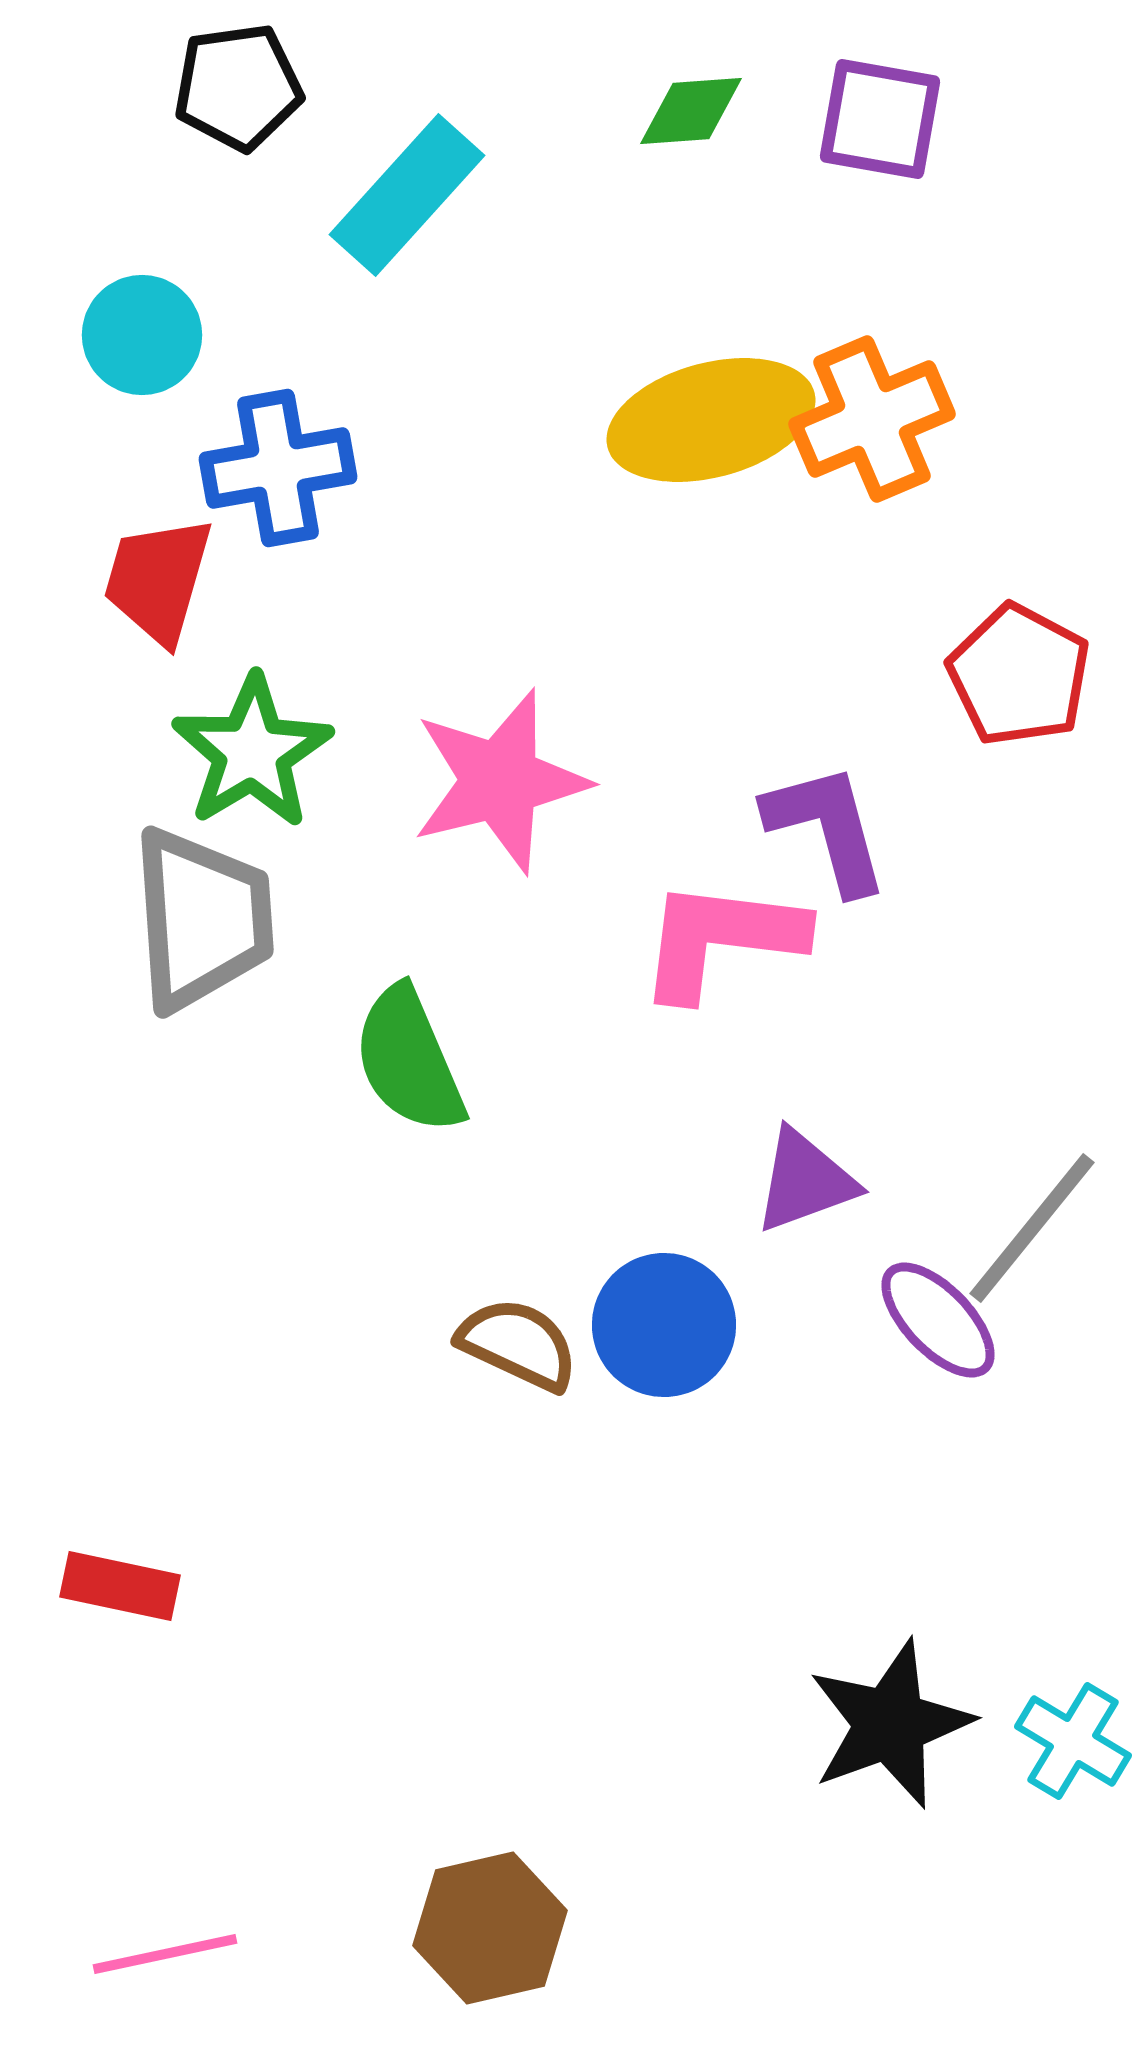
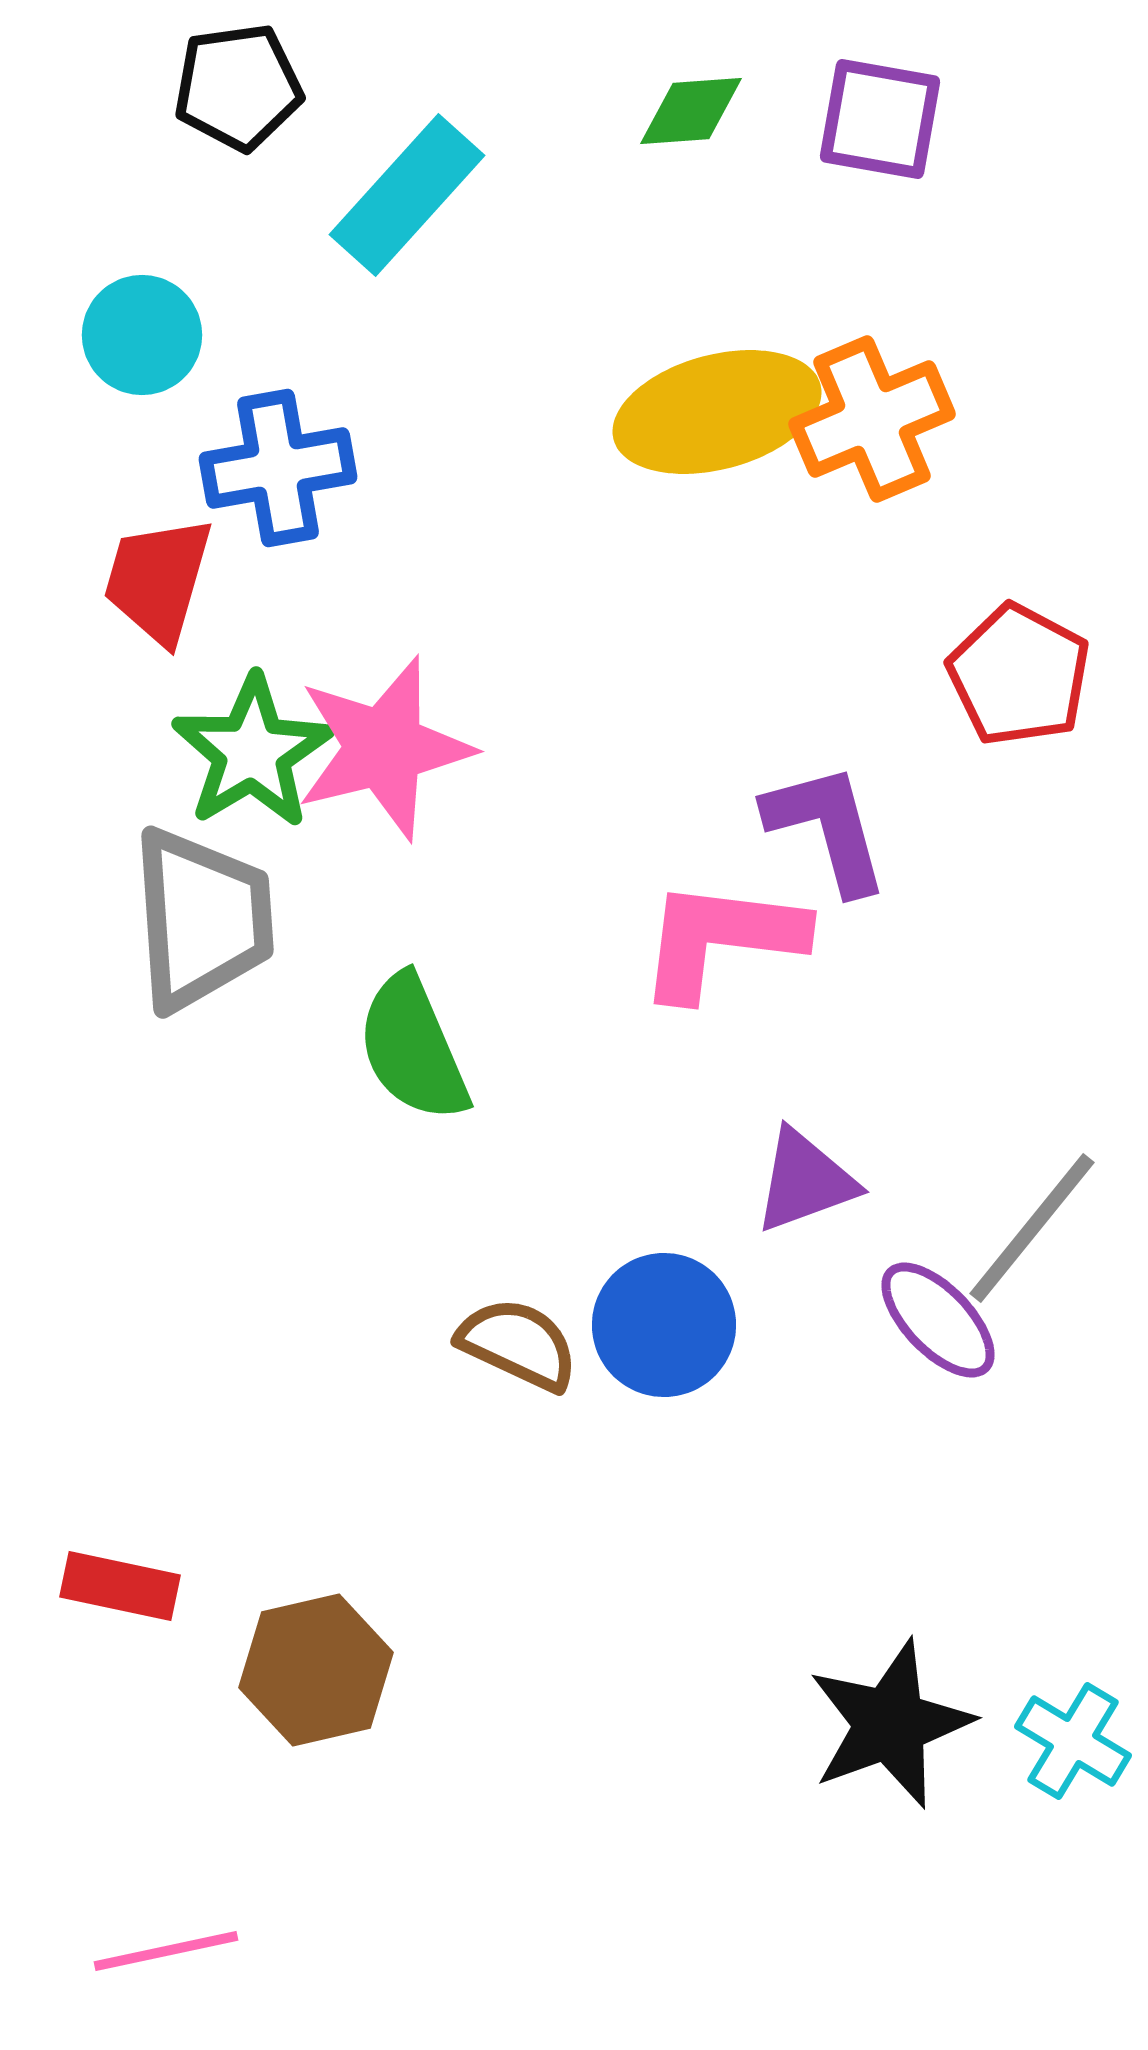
yellow ellipse: moved 6 px right, 8 px up
pink star: moved 116 px left, 33 px up
green semicircle: moved 4 px right, 12 px up
brown hexagon: moved 174 px left, 258 px up
pink line: moved 1 px right, 3 px up
